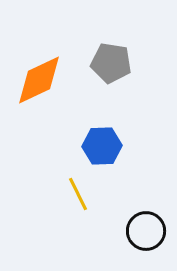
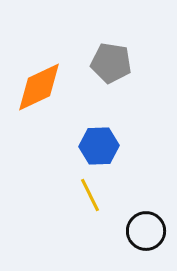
orange diamond: moved 7 px down
blue hexagon: moved 3 px left
yellow line: moved 12 px right, 1 px down
